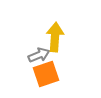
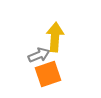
orange square: moved 2 px right
